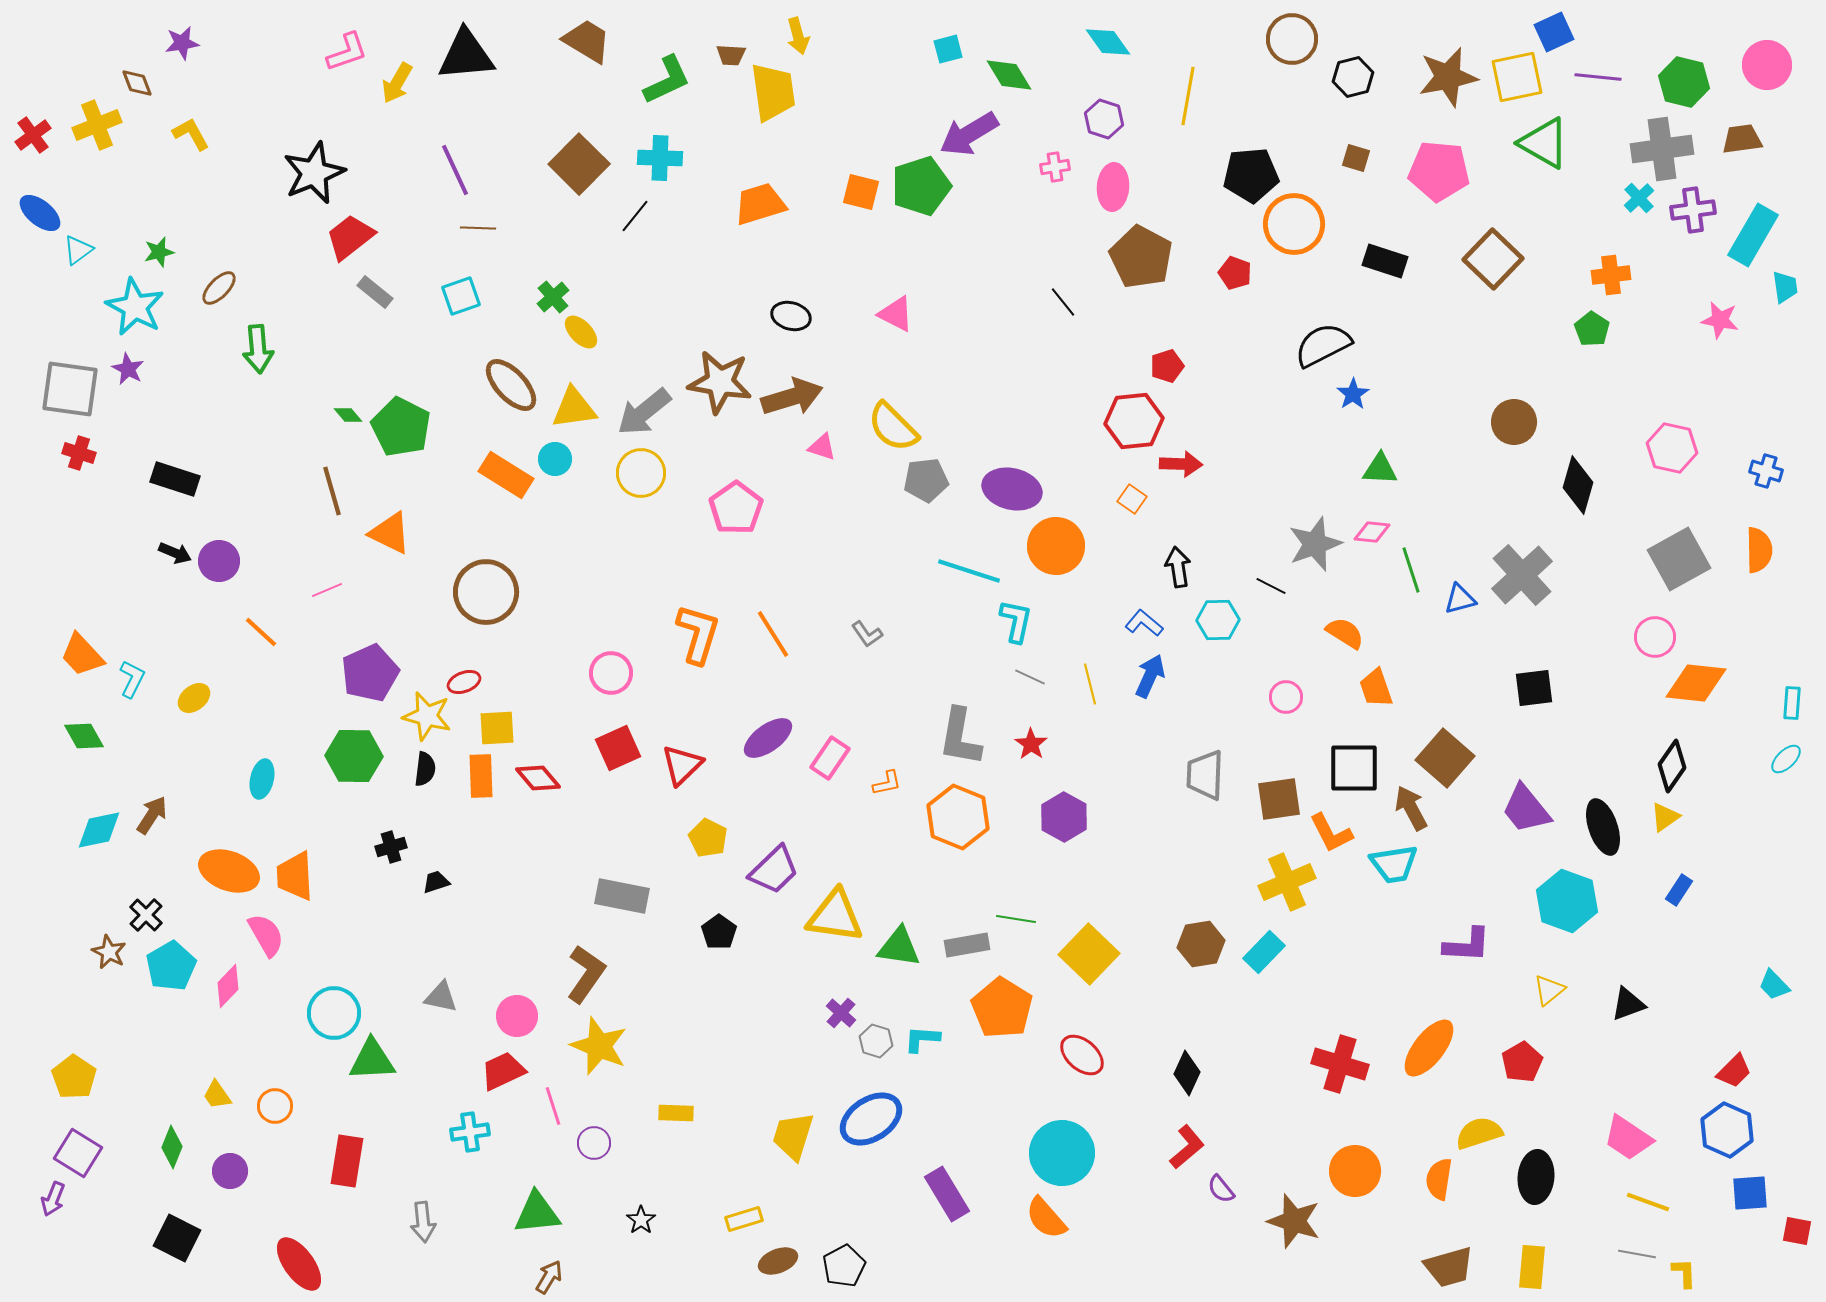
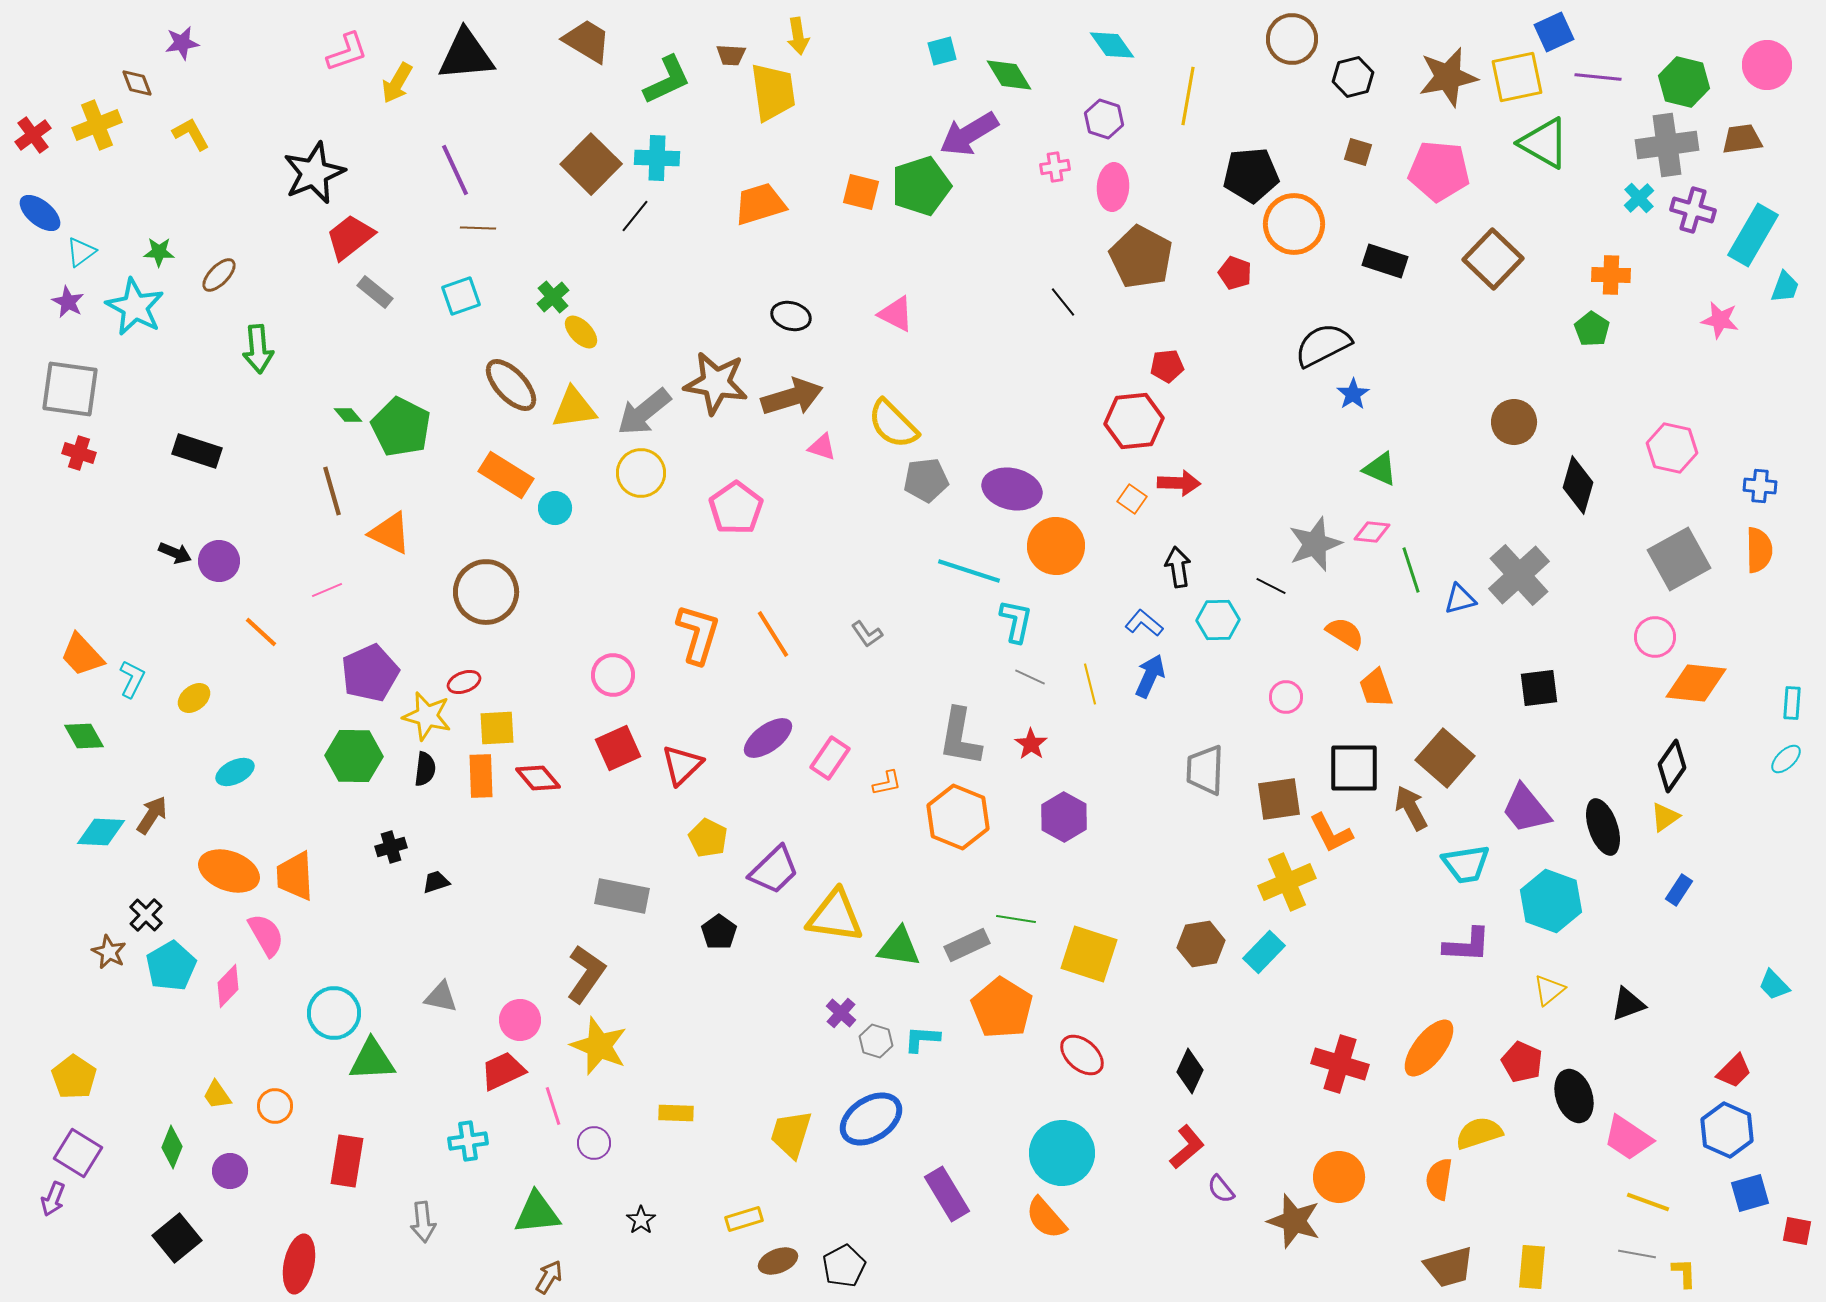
yellow arrow at (798, 36): rotated 6 degrees clockwise
cyan diamond at (1108, 42): moved 4 px right, 3 px down
cyan square at (948, 49): moved 6 px left, 2 px down
gray cross at (1662, 149): moved 5 px right, 4 px up
cyan cross at (660, 158): moved 3 px left
brown square at (1356, 158): moved 2 px right, 6 px up
brown square at (579, 164): moved 12 px right
purple cross at (1693, 210): rotated 24 degrees clockwise
cyan triangle at (78, 250): moved 3 px right, 2 px down
green star at (159, 252): rotated 16 degrees clockwise
orange cross at (1611, 275): rotated 9 degrees clockwise
cyan trapezoid at (1785, 287): rotated 28 degrees clockwise
brown ellipse at (219, 288): moved 13 px up
red pentagon at (1167, 366): rotated 12 degrees clockwise
purple star at (128, 369): moved 60 px left, 67 px up
brown star at (720, 382): moved 4 px left, 1 px down
yellow semicircle at (893, 427): moved 3 px up
cyan circle at (555, 459): moved 49 px down
red arrow at (1181, 464): moved 2 px left, 19 px down
green triangle at (1380, 469): rotated 21 degrees clockwise
blue cross at (1766, 471): moved 6 px left, 15 px down; rotated 12 degrees counterclockwise
black rectangle at (175, 479): moved 22 px right, 28 px up
gray cross at (1522, 575): moved 3 px left
pink circle at (611, 673): moved 2 px right, 2 px down
black square at (1534, 688): moved 5 px right
gray trapezoid at (1205, 775): moved 5 px up
cyan ellipse at (262, 779): moved 27 px left, 7 px up; rotated 51 degrees clockwise
cyan diamond at (99, 830): moved 2 px right, 2 px down; rotated 15 degrees clockwise
cyan trapezoid at (1394, 864): moved 72 px right
cyan hexagon at (1567, 901): moved 16 px left
gray rectangle at (967, 945): rotated 15 degrees counterclockwise
yellow square at (1089, 954): rotated 26 degrees counterclockwise
pink circle at (517, 1016): moved 3 px right, 4 px down
red pentagon at (1522, 1062): rotated 18 degrees counterclockwise
black diamond at (1187, 1073): moved 3 px right, 2 px up
cyan cross at (470, 1132): moved 2 px left, 9 px down
yellow trapezoid at (793, 1136): moved 2 px left, 2 px up
orange circle at (1355, 1171): moved 16 px left, 6 px down
black ellipse at (1536, 1177): moved 38 px right, 81 px up; rotated 24 degrees counterclockwise
blue square at (1750, 1193): rotated 12 degrees counterclockwise
black square at (177, 1238): rotated 24 degrees clockwise
red ellipse at (299, 1264): rotated 48 degrees clockwise
